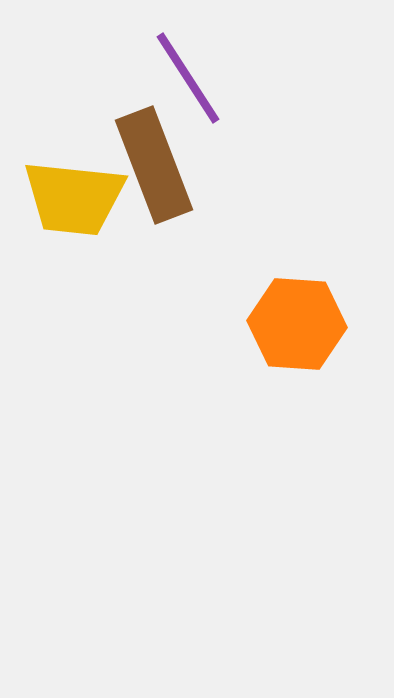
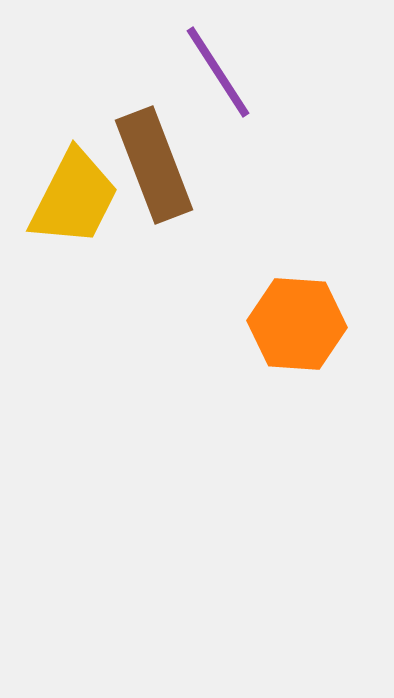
purple line: moved 30 px right, 6 px up
yellow trapezoid: rotated 69 degrees counterclockwise
